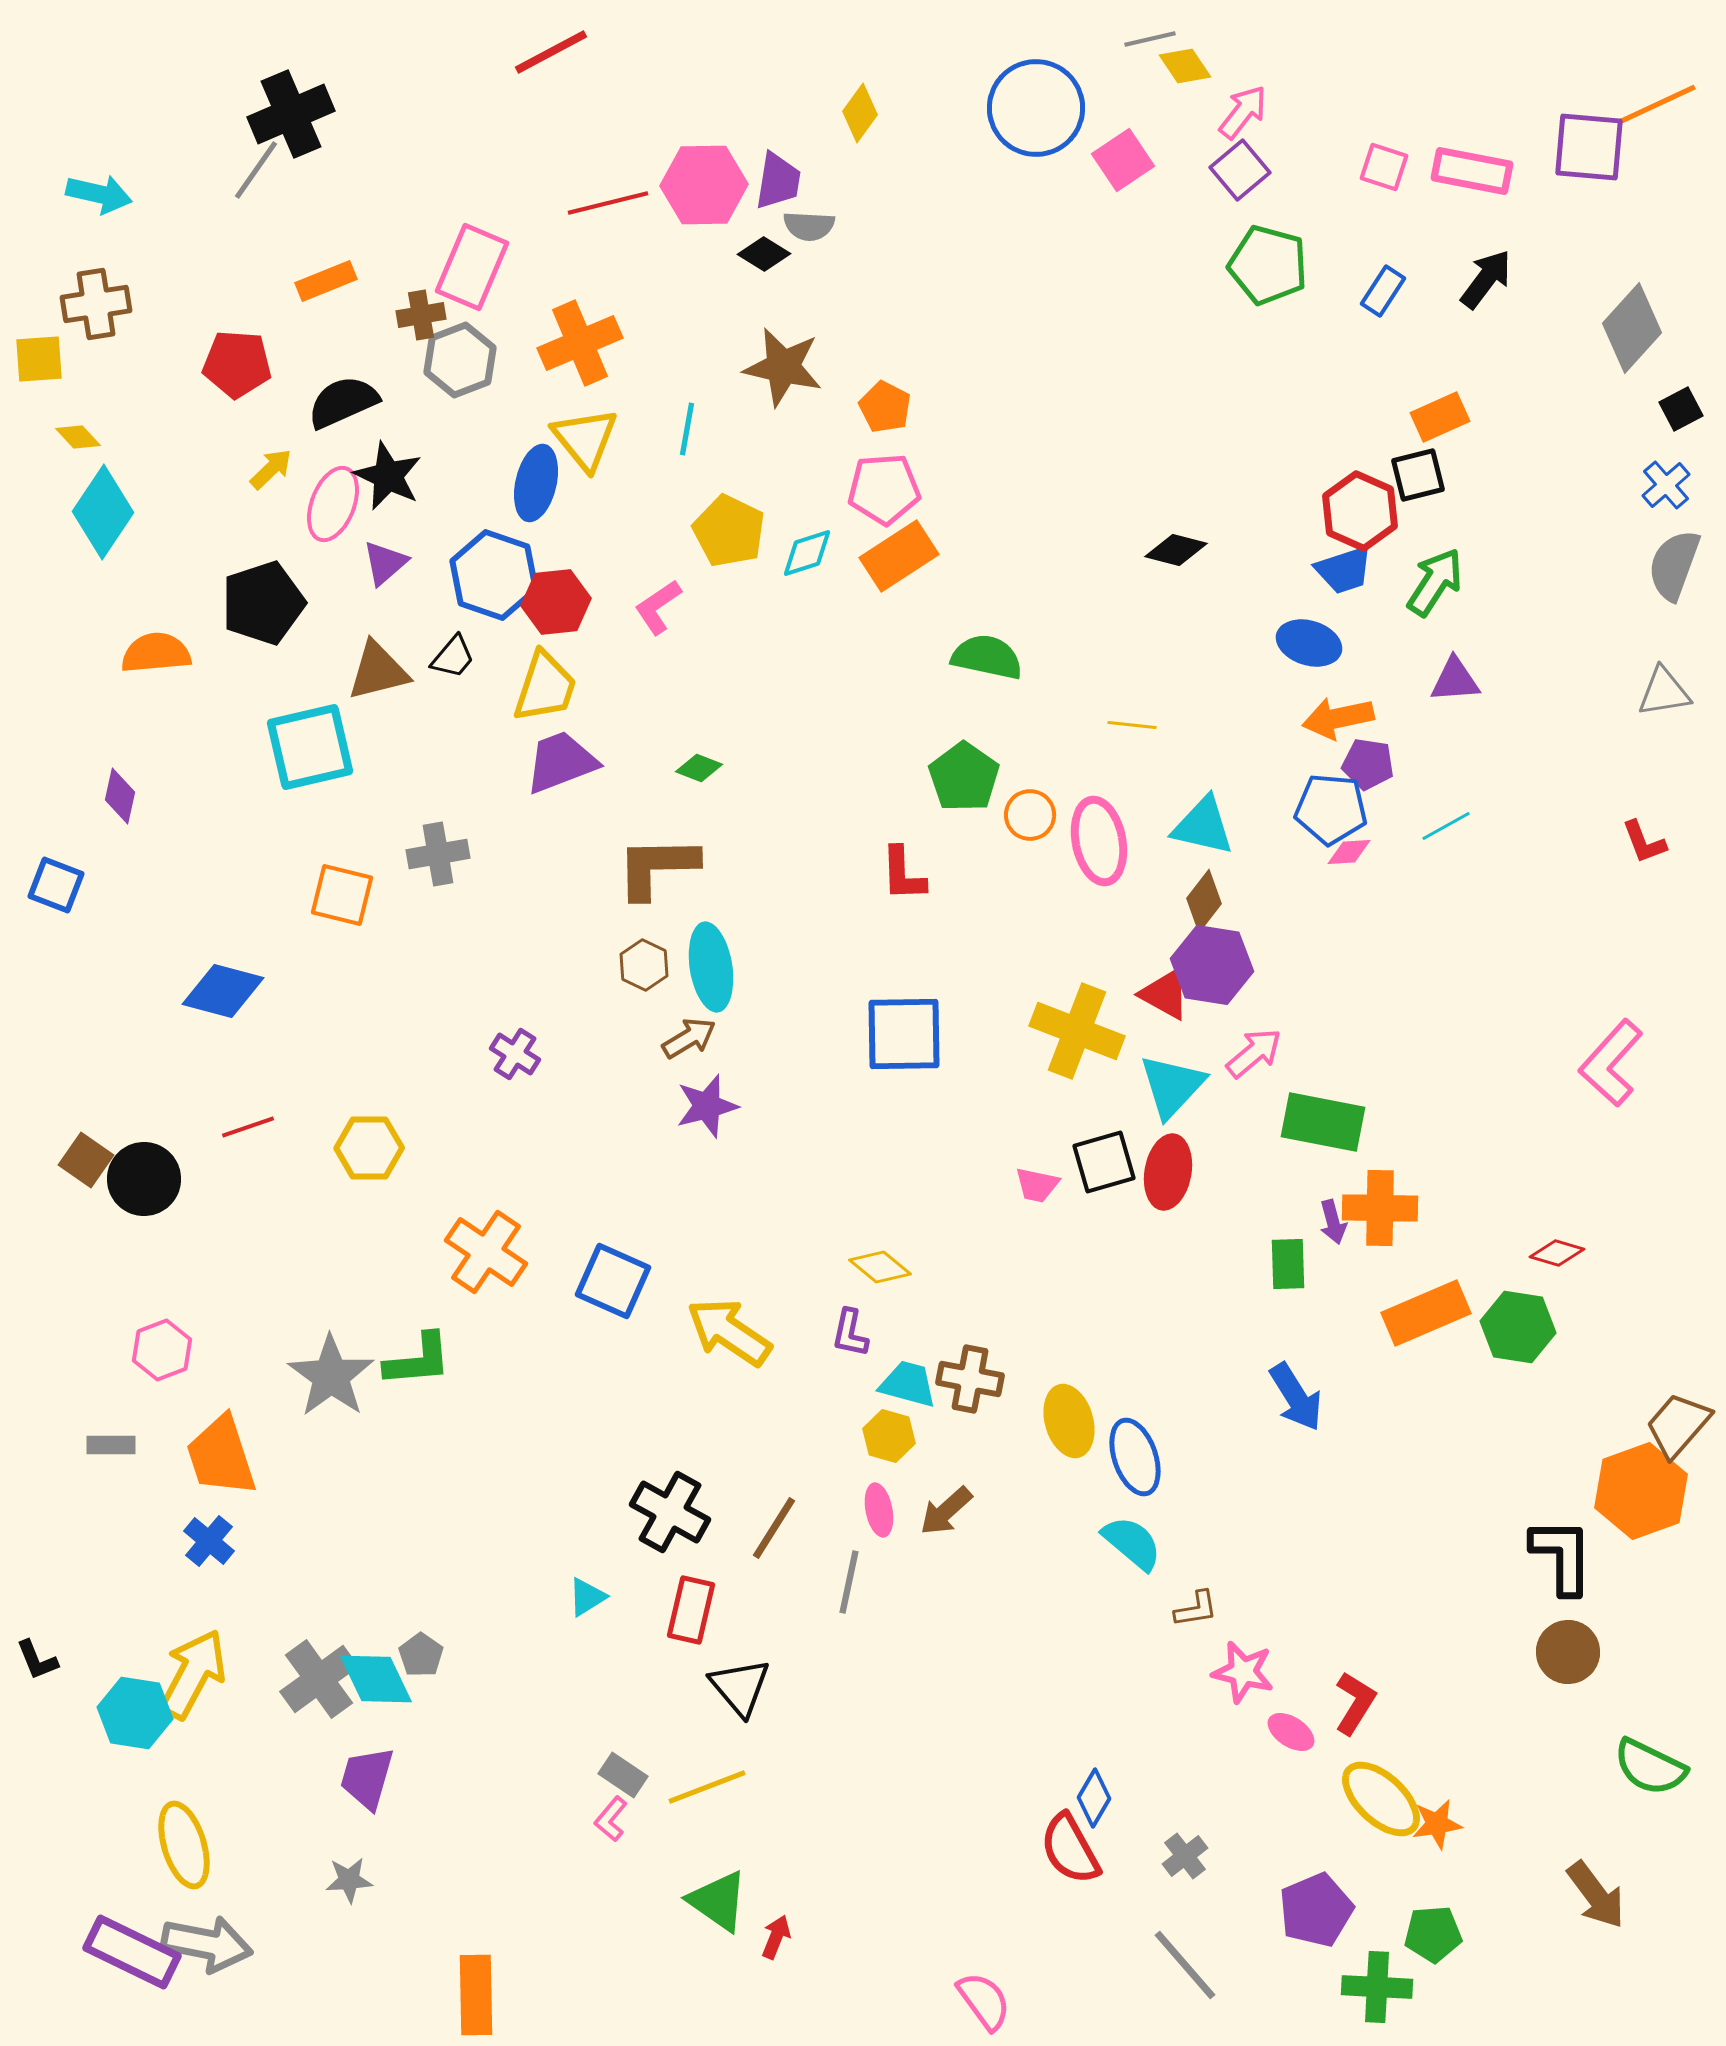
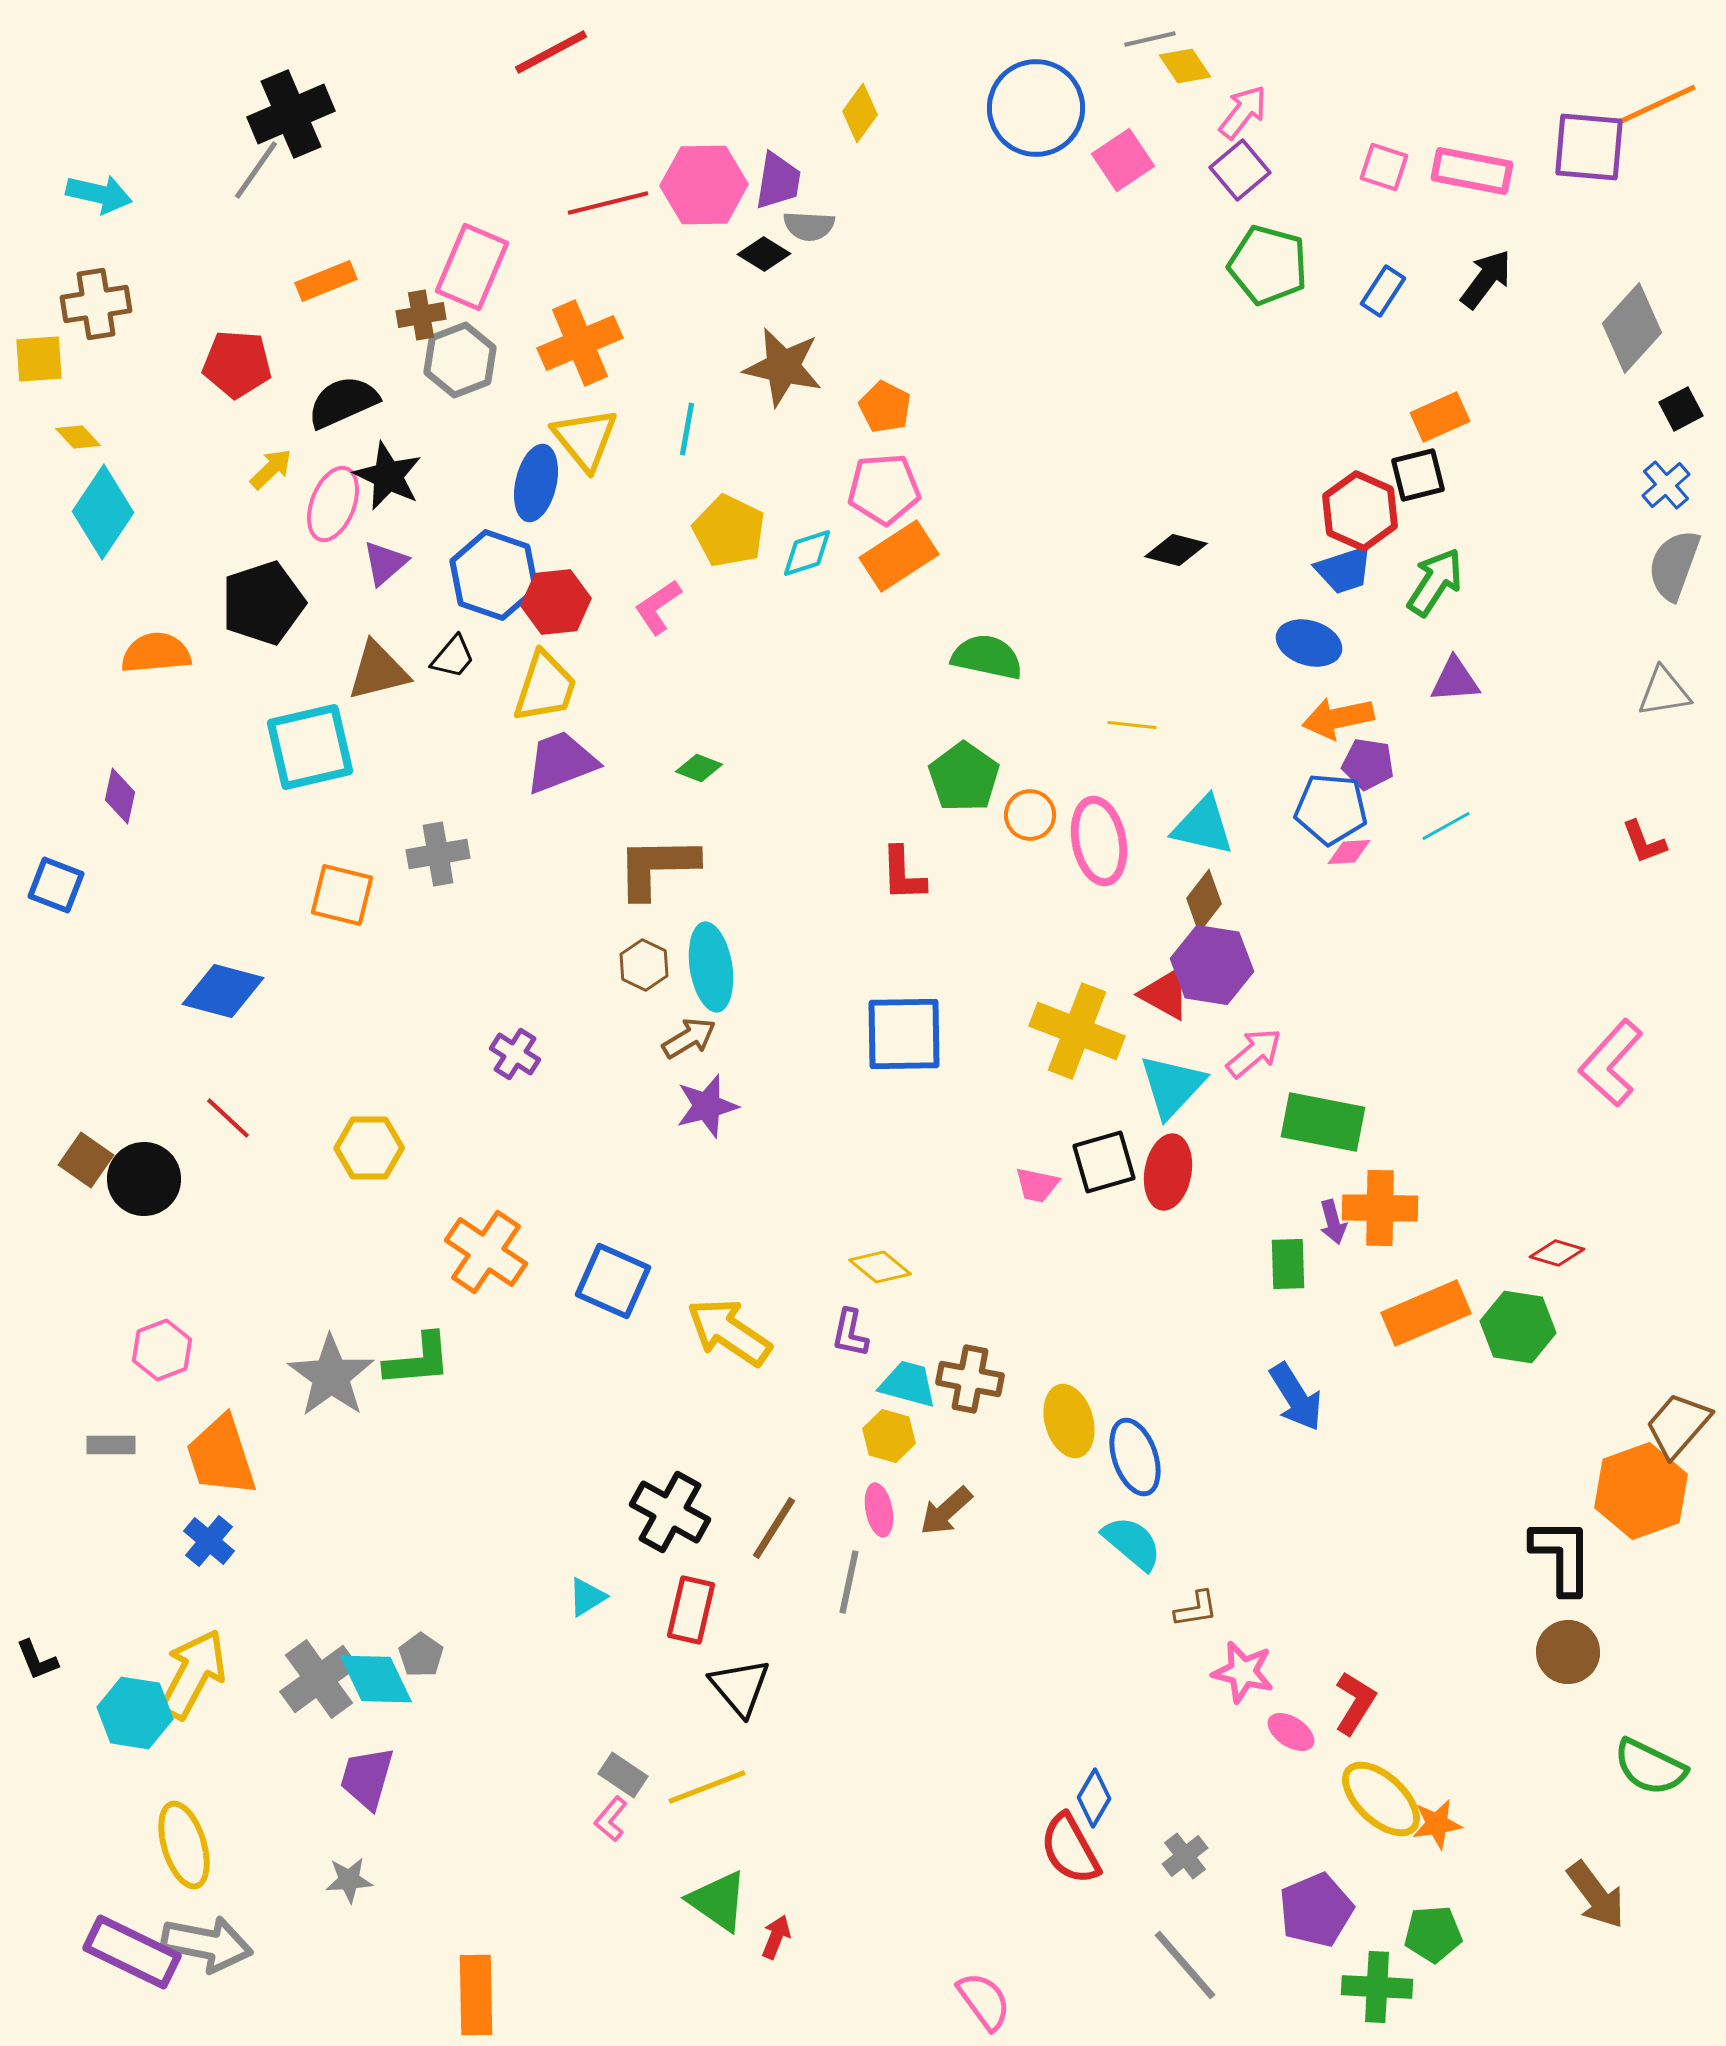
red line at (248, 1127): moved 20 px left, 9 px up; rotated 62 degrees clockwise
